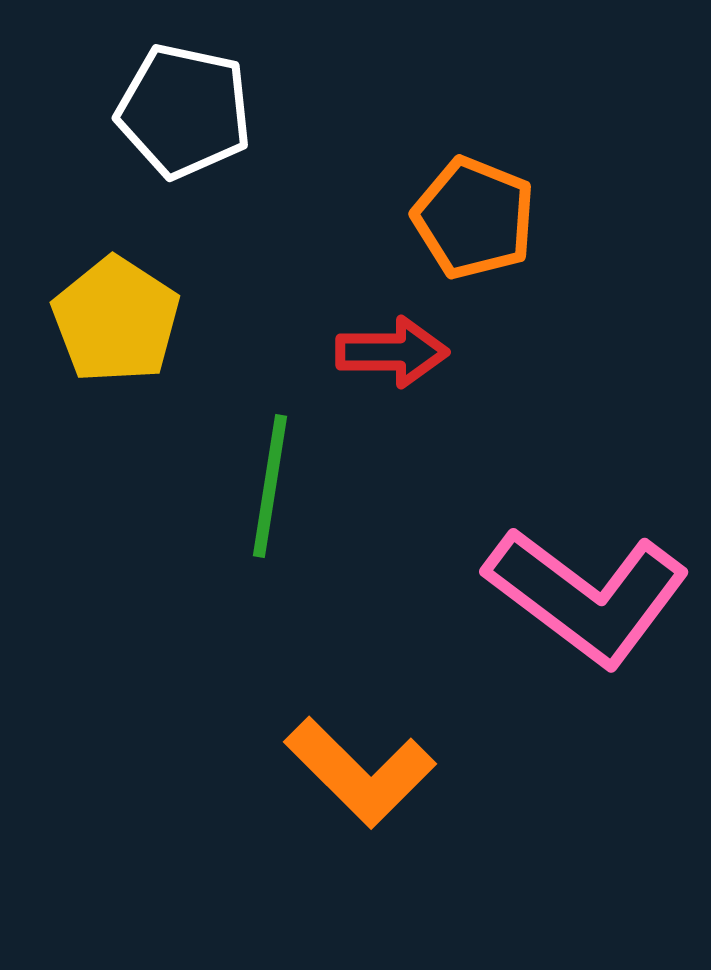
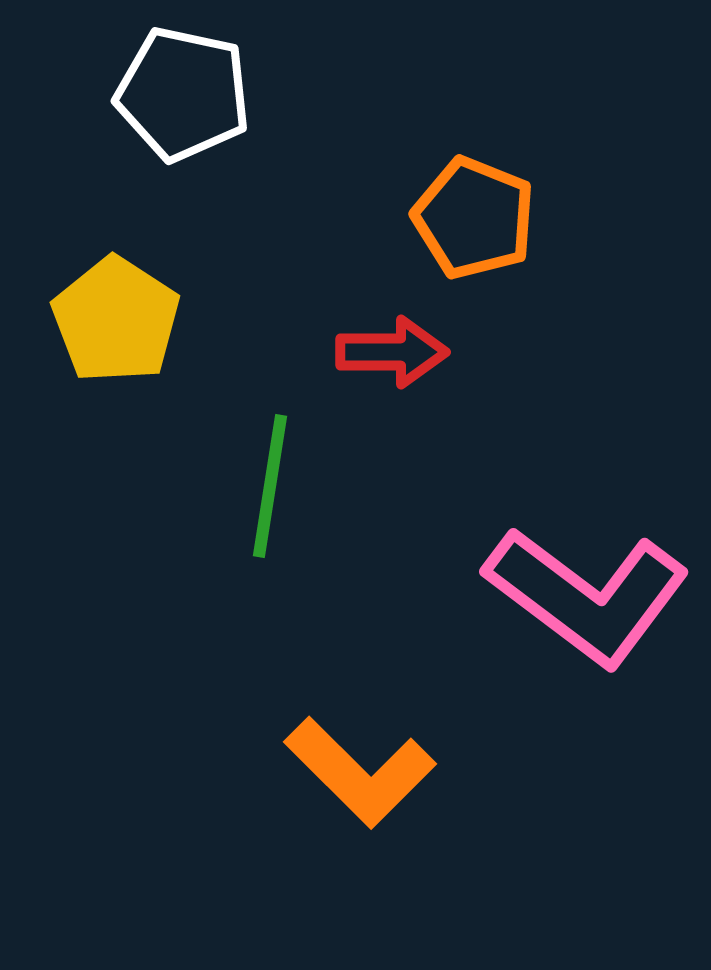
white pentagon: moved 1 px left, 17 px up
